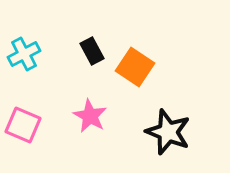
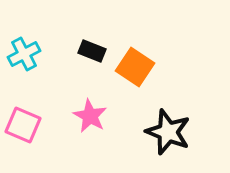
black rectangle: rotated 40 degrees counterclockwise
